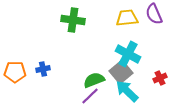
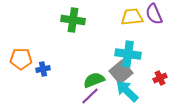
yellow trapezoid: moved 5 px right, 1 px up
cyan cross: rotated 20 degrees counterclockwise
orange pentagon: moved 6 px right, 13 px up
